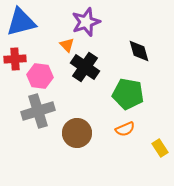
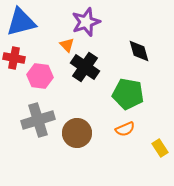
red cross: moved 1 px left, 1 px up; rotated 15 degrees clockwise
gray cross: moved 9 px down
